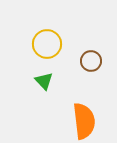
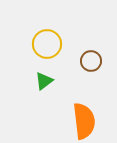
green triangle: rotated 36 degrees clockwise
